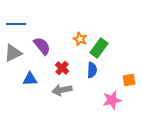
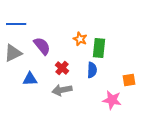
green rectangle: rotated 30 degrees counterclockwise
pink star: rotated 24 degrees clockwise
